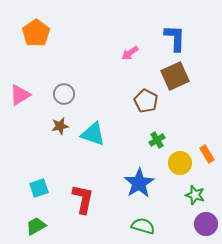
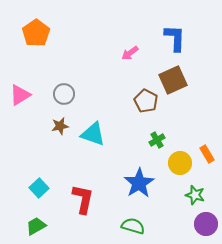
brown square: moved 2 px left, 4 px down
cyan square: rotated 24 degrees counterclockwise
green semicircle: moved 10 px left
